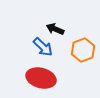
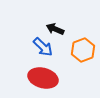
red ellipse: moved 2 px right
